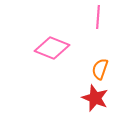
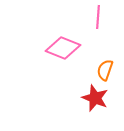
pink diamond: moved 11 px right
orange semicircle: moved 5 px right, 1 px down
